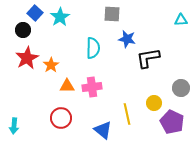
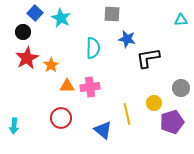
cyan star: moved 1 px right, 1 px down; rotated 12 degrees counterclockwise
black circle: moved 2 px down
pink cross: moved 2 px left
purple pentagon: rotated 30 degrees clockwise
